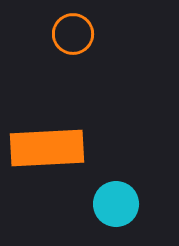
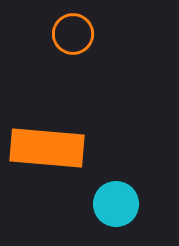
orange rectangle: rotated 8 degrees clockwise
